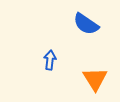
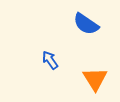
blue arrow: rotated 42 degrees counterclockwise
